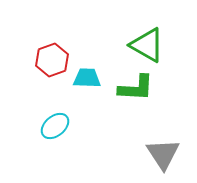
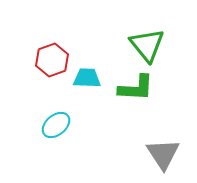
green triangle: rotated 21 degrees clockwise
cyan ellipse: moved 1 px right, 1 px up
